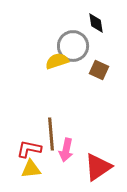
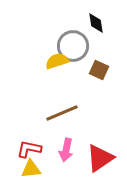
brown line: moved 11 px right, 21 px up; rotated 72 degrees clockwise
red triangle: moved 2 px right, 9 px up
